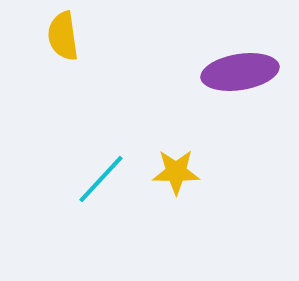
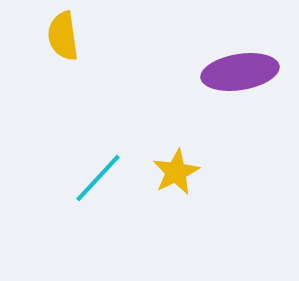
yellow star: rotated 27 degrees counterclockwise
cyan line: moved 3 px left, 1 px up
